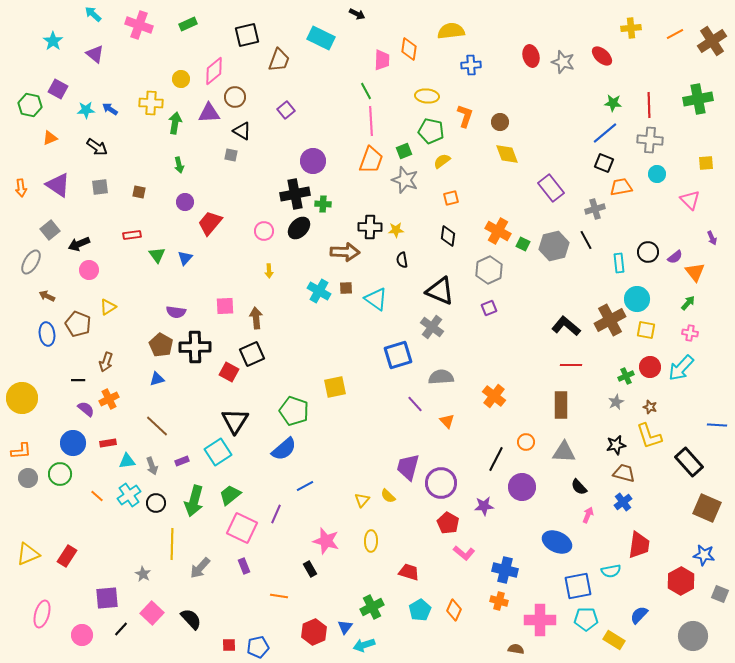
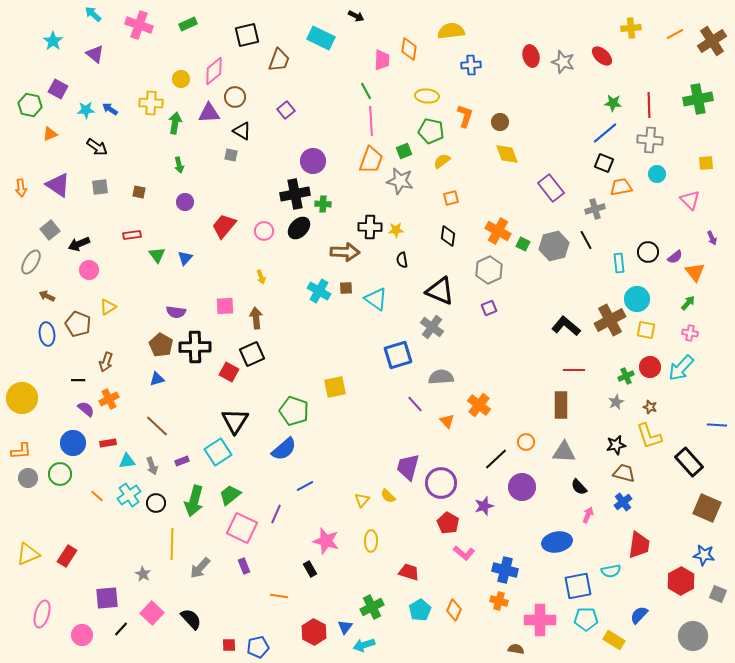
black arrow at (357, 14): moved 1 px left, 2 px down
orange triangle at (50, 138): moved 4 px up
gray star at (405, 180): moved 5 px left, 1 px down; rotated 8 degrees counterclockwise
red trapezoid at (210, 223): moved 14 px right, 3 px down
yellow arrow at (269, 271): moved 8 px left, 6 px down; rotated 16 degrees counterclockwise
red line at (571, 365): moved 3 px right, 5 px down
orange cross at (494, 396): moved 15 px left, 9 px down
black line at (496, 459): rotated 20 degrees clockwise
purple star at (484, 506): rotated 12 degrees counterclockwise
blue ellipse at (557, 542): rotated 36 degrees counterclockwise
gray square at (720, 594): moved 2 px left
red hexagon at (314, 632): rotated 10 degrees counterclockwise
